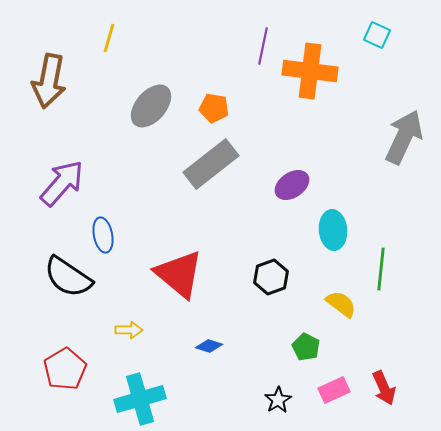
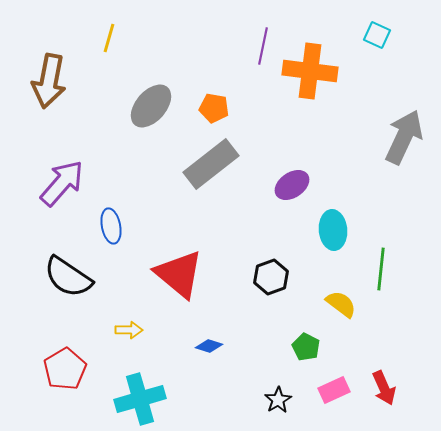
blue ellipse: moved 8 px right, 9 px up
